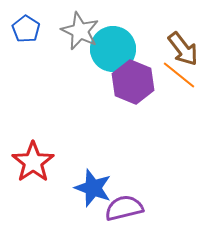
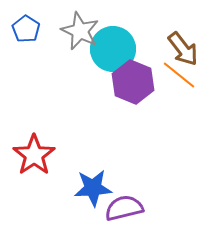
red star: moved 1 px right, 7 px up
blue star: rotated 24 degrees counterclockwise
